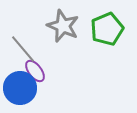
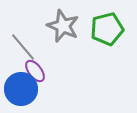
green pentagon: rotated 8 degrees clockwise
gray line: moved 2 px up
blue circle: moved 1 px right, 1 px down
